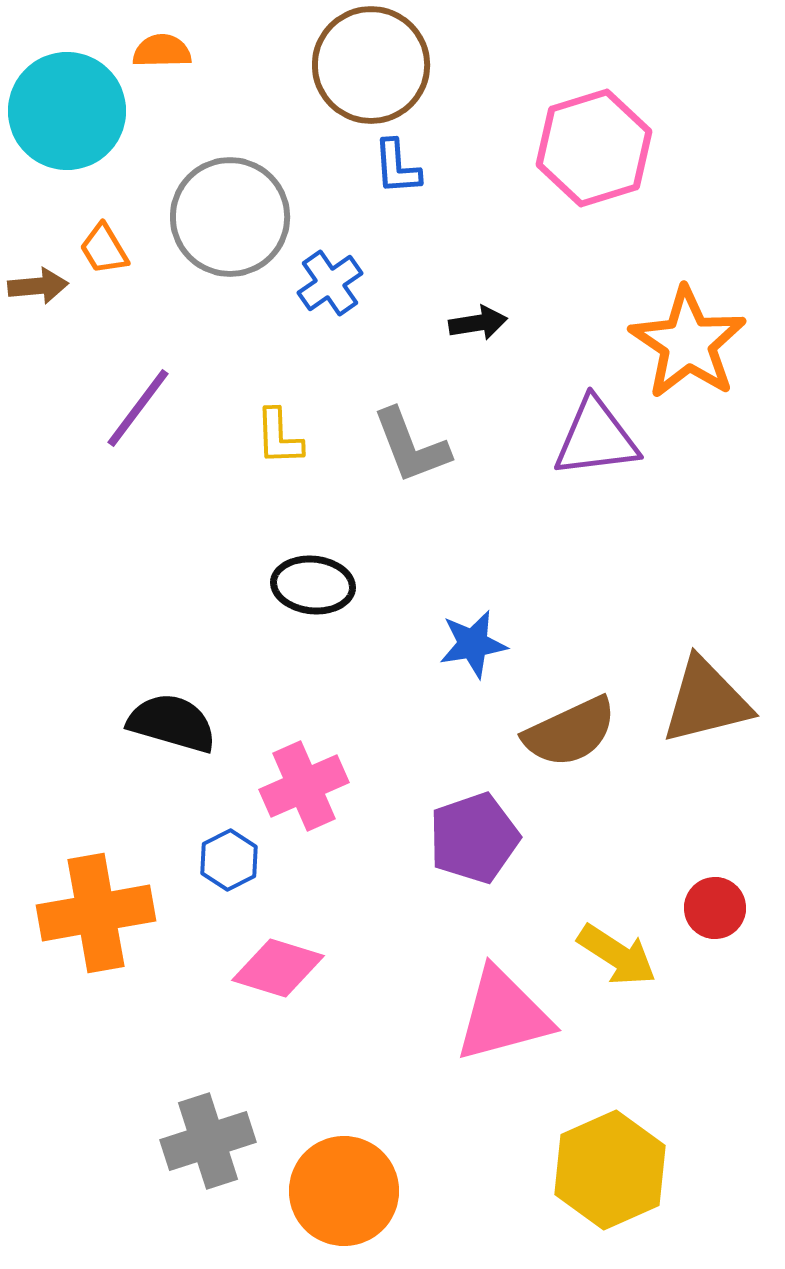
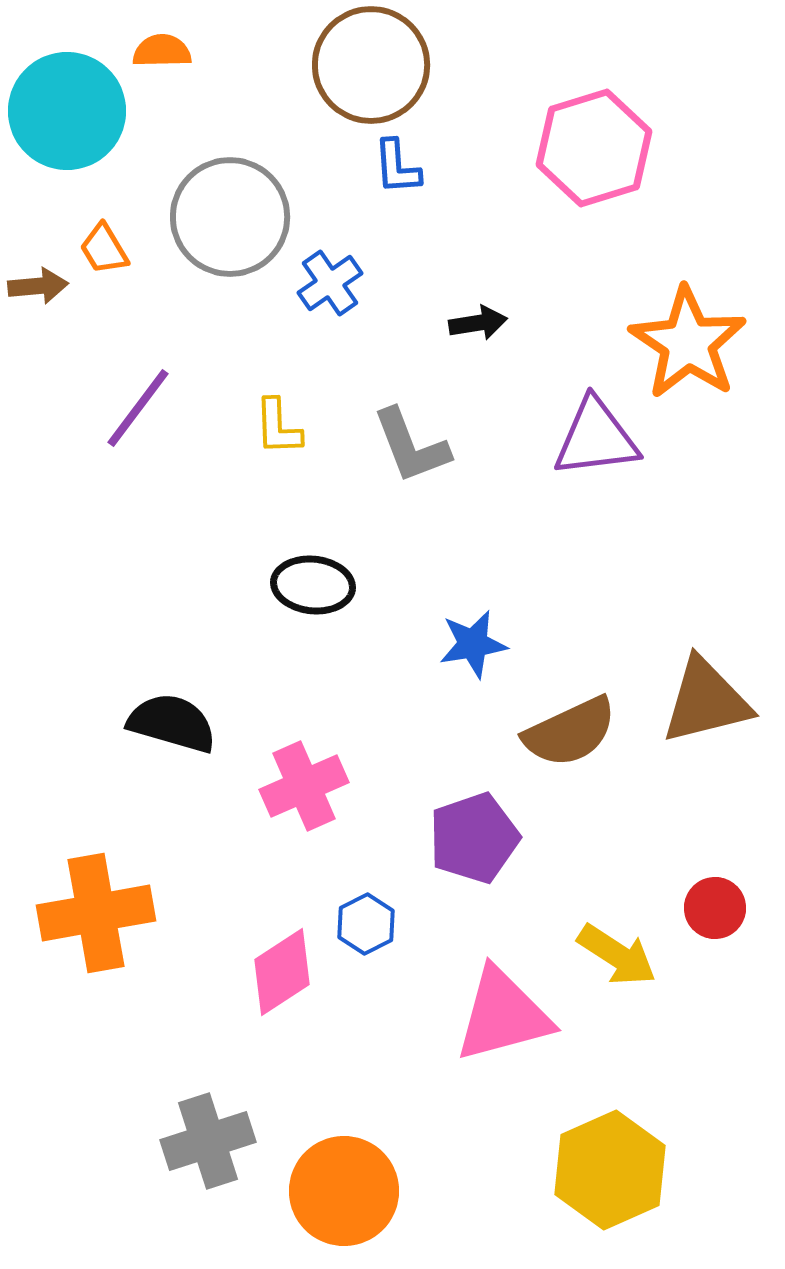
yellow L-shape: moved 1 px left, 10 px up
blue hexagon: moved 137 px right, 64 px down
pink diamond: moved 4 px right, 4 px down; rotated 50 degrees counterclockwise
